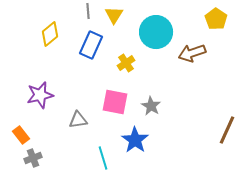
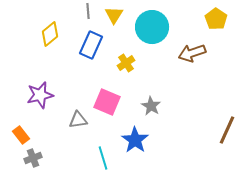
cyan circle: moved 4 px left, 5 px up
pink square: moved 8 px left; rotated 12 degrees clockwise
